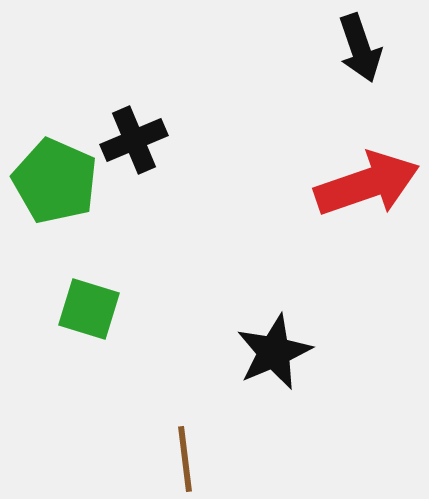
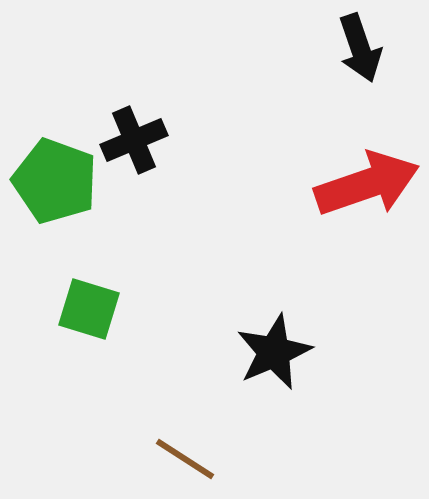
green pentagon: rotated 4 degrees counterclockwise
brown line: rotated 50 degrees counterclockwise
